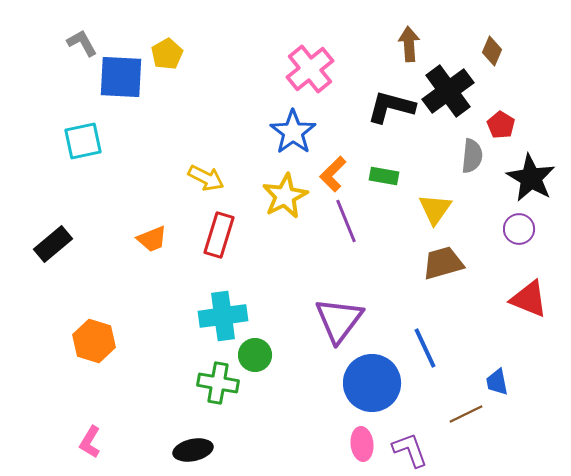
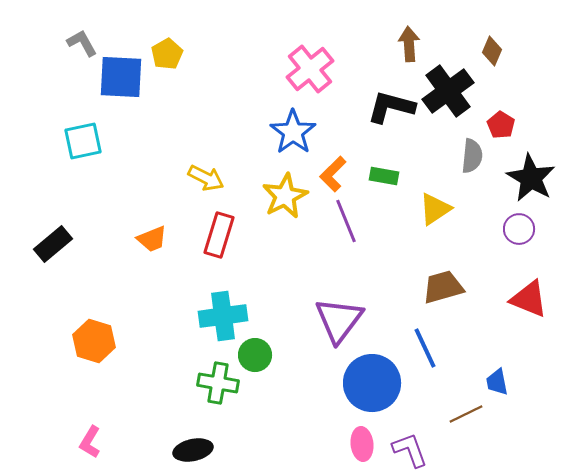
yellow triangle: rotated 21 degrees clockwise
brown trapezoid: moved 24 px down
